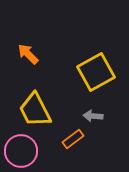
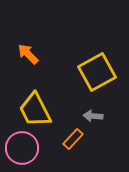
yellow square: moved 1 px right
orange rectangle: rotated 10 degrees counterclockwise
pink circle: moved 1 px right, 3 px up
